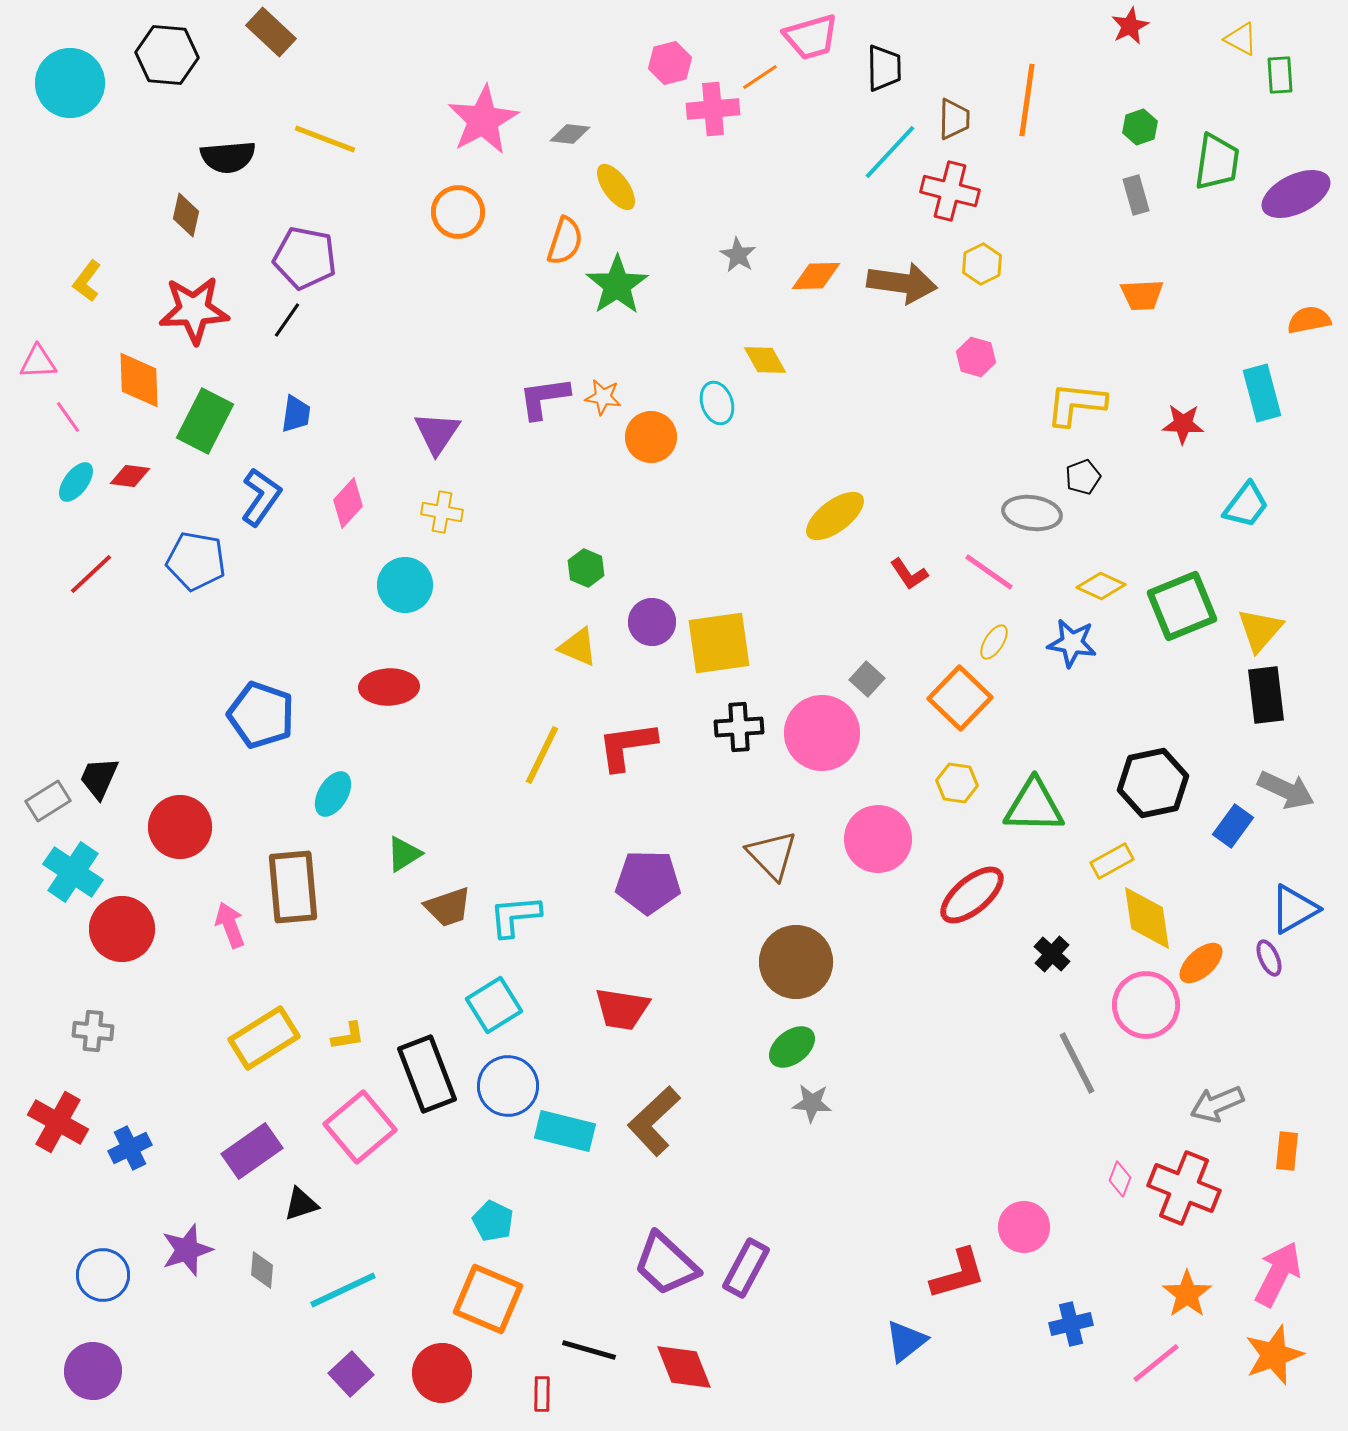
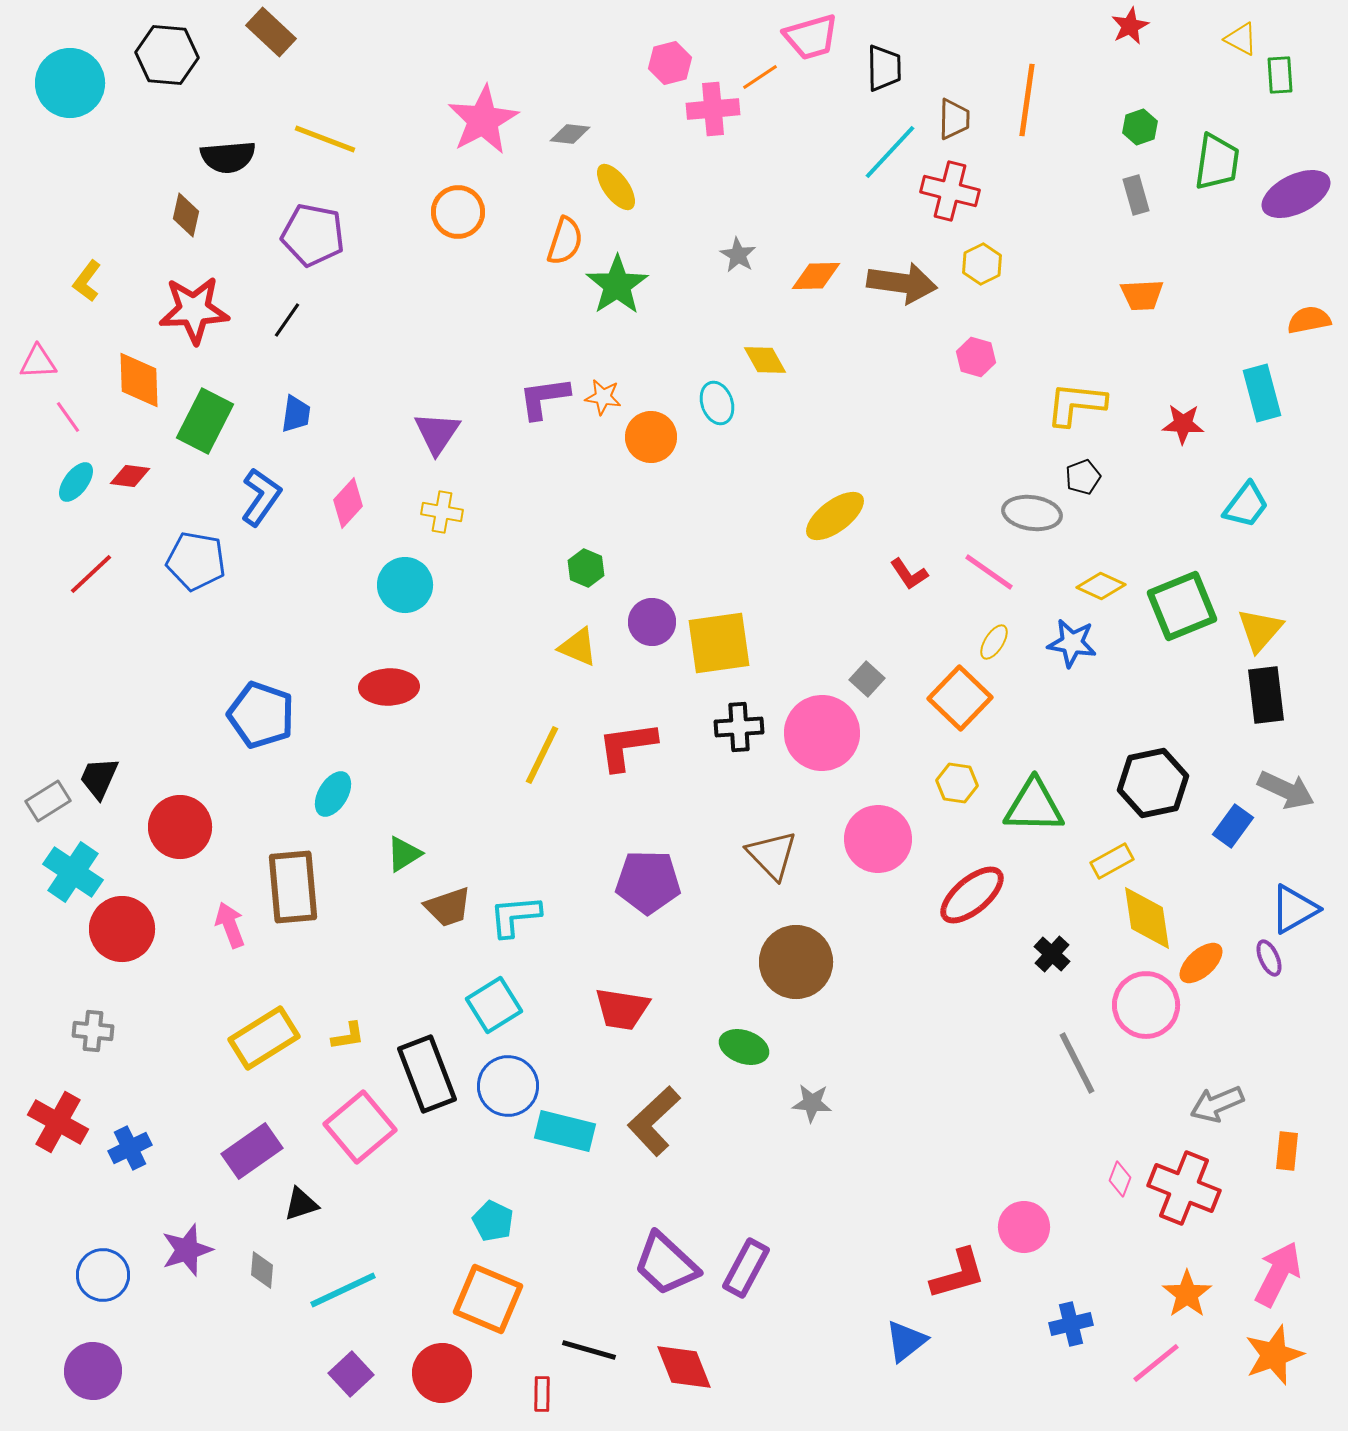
purple pentagon at (305, 258): moved 8 px right, 23 px up
green ellipse at (792, 1047): moved 48 px left; rotated 57 degrees clockwise
